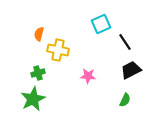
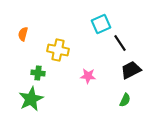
orange semicircle: moved 16 px left
black line: moved 5 px left, 1 px down
green cross: rotated 24 degrees clockwise
green star: moved 2 px left
